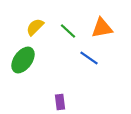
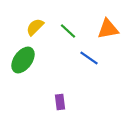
orange triangle: moved 6 px right, 1 px down
